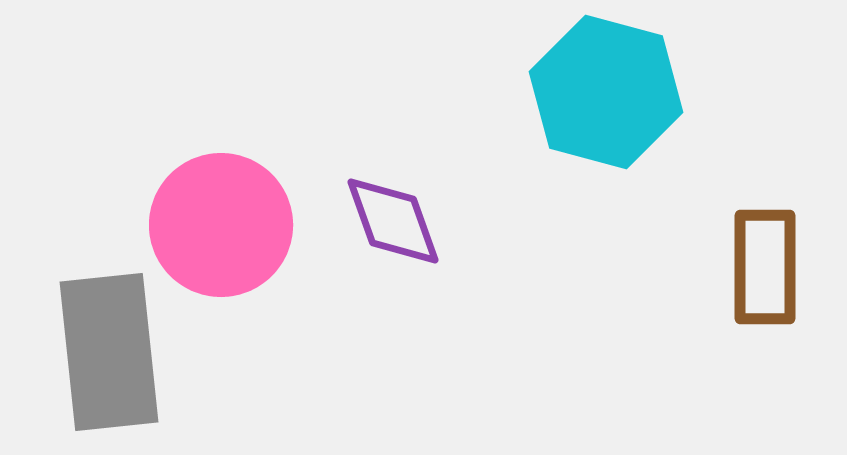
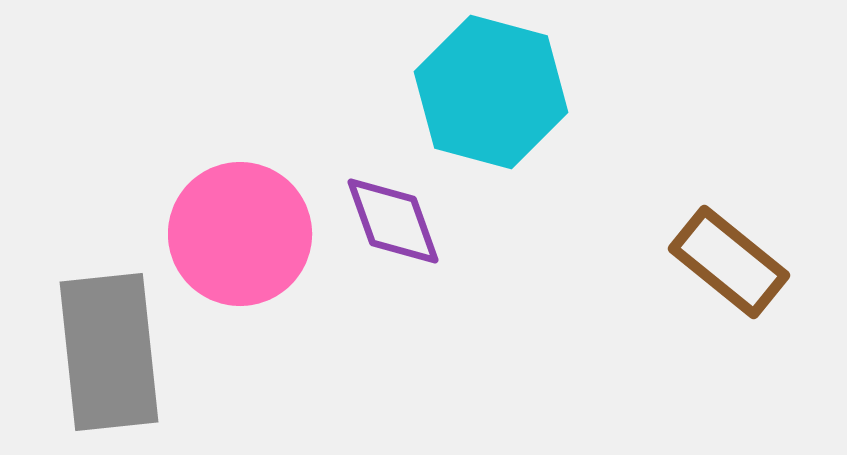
cyan hexagon: moved 115 px left
pink circle: moved 19 px right, 9 px down
brown rectangle: moved 36 px left, 5 px up; rotated 51 degrees counterclockwise
